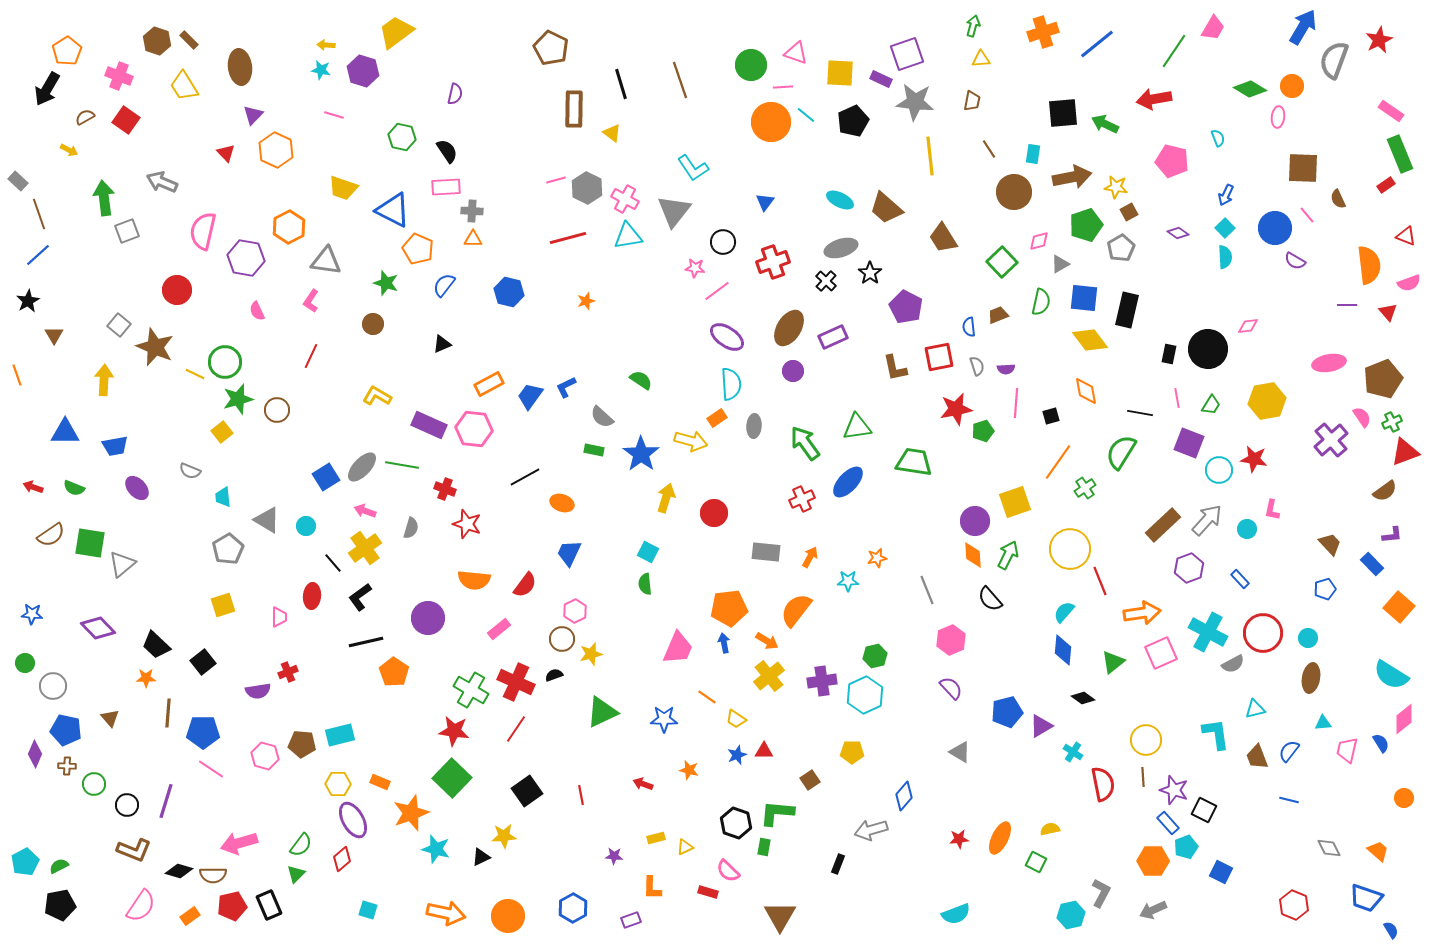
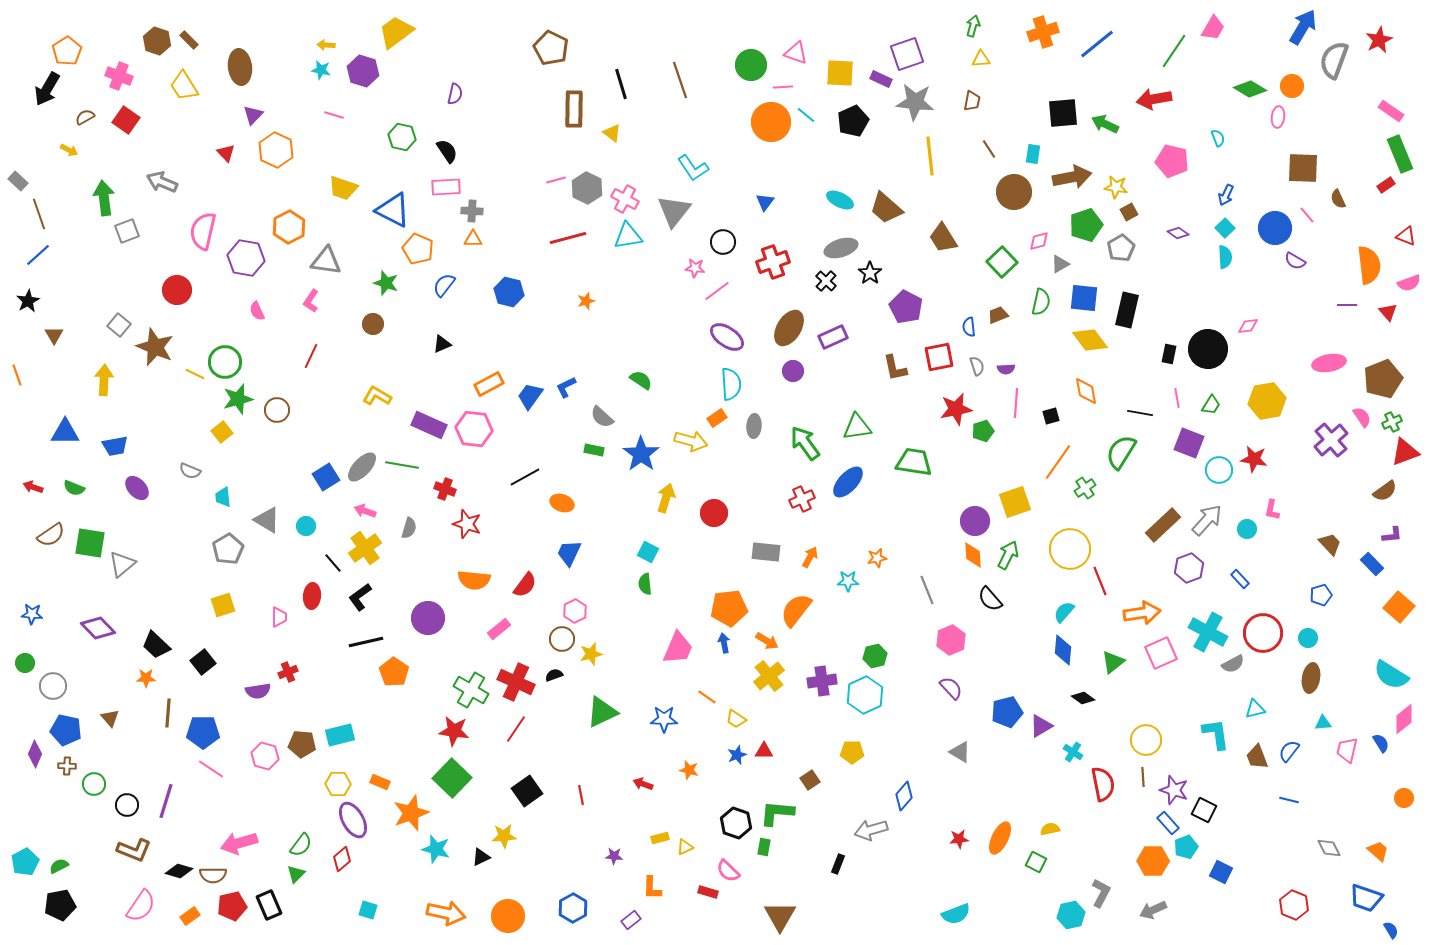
gray semicircle at (411, 528): moved 2 px left
blue pentagon at (1325, 589): moved 4 px left, 6 px down
yellow rectangle at (656, 838): moved 4 px right
purple rectangle at (631, 920): rotated 18 degrees counterclockwise
